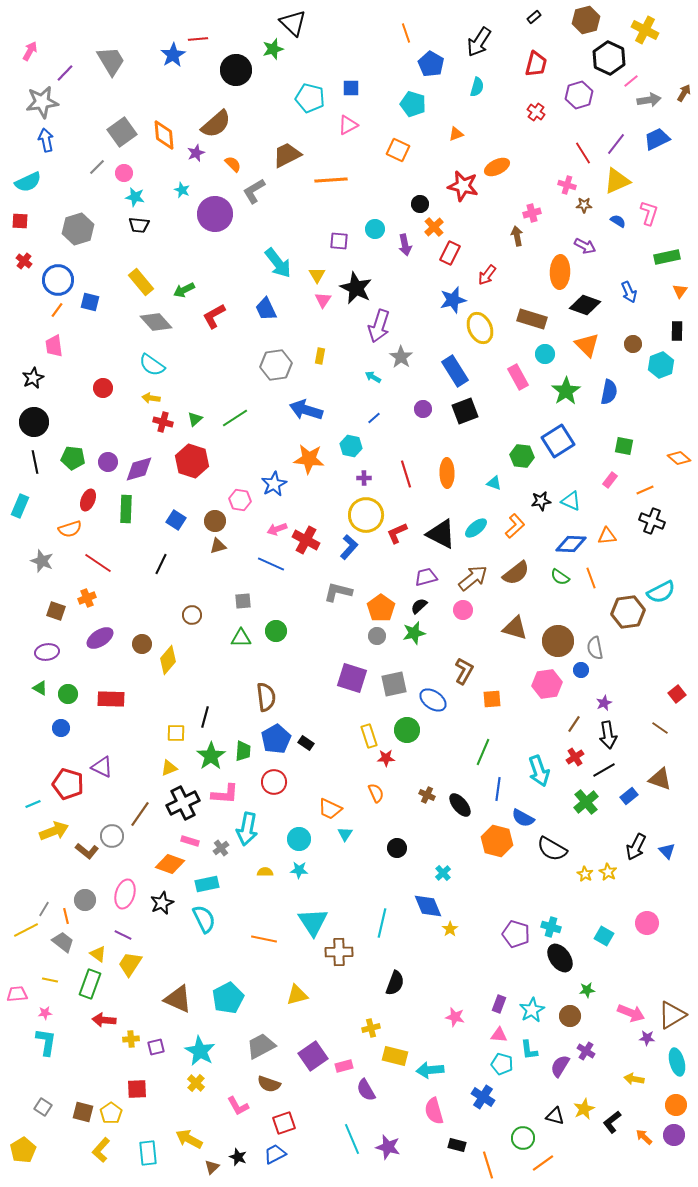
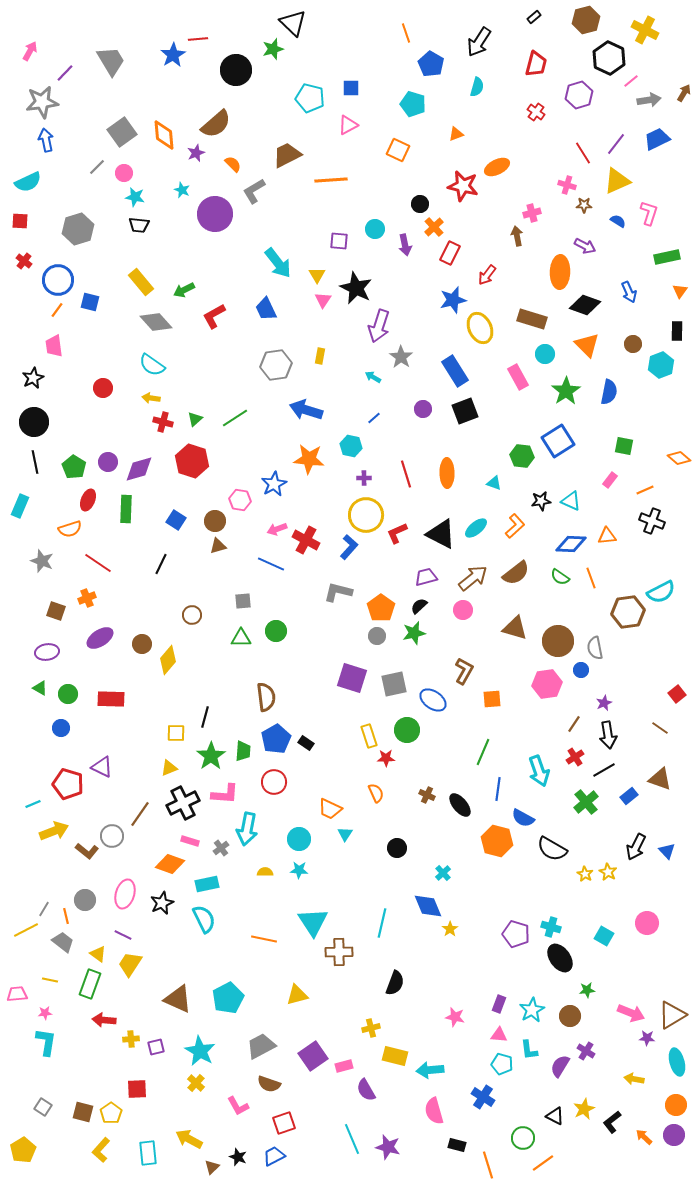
green pentagon at (73, 458): moved 1 px right, 9 px down; rotated 25 degrees clockwise
black triangle at (555, 1116): rotated 12 degrees clockwise
blue trapezoid at (275, 1154): moved 1 px left, 2 px down
